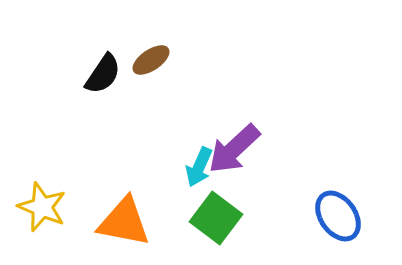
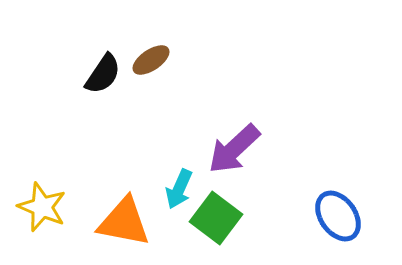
cyan arrow: moved 20 px left, 22 px down
